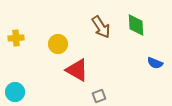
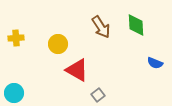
cyan circle: moved 1 px left, 1 px down
gray square: moved 1 px left, 1 px up; rotated 16 degrees counterclockwise
